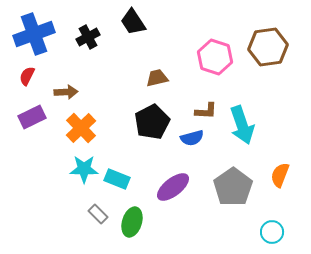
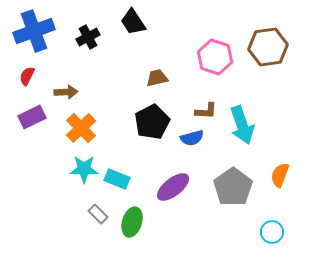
blue cross: moved 3 px up
